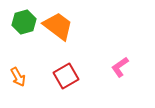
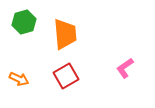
orange trapezoid: moved 7 px right, 8 px down; rotated 48 degrees clockwise
pink L-shape: moved 5 px right, 1 px down
orange arrow: moved 1 px right, 2 px down; rotated 36 degrees counterclockwise
